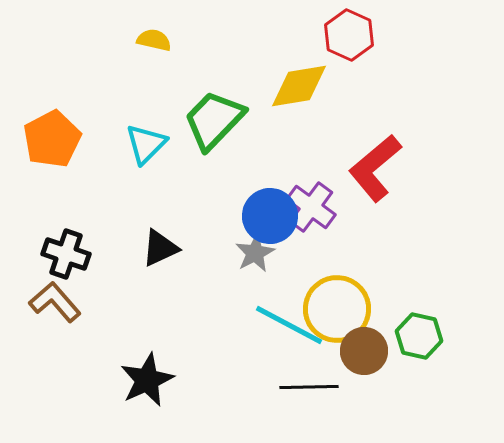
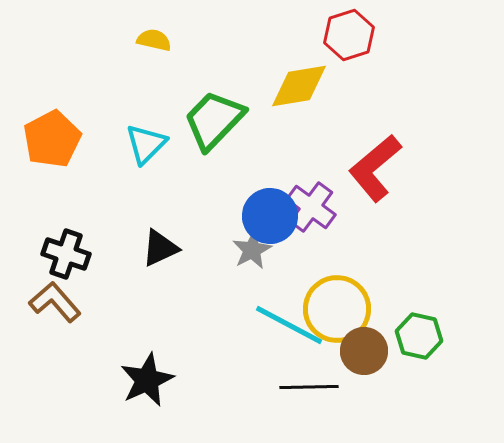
red hexagon: rotated 18 degrees clockwise
gray star: moved 3 px left, 3 px up
